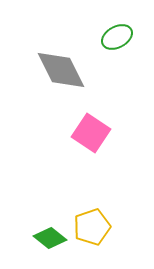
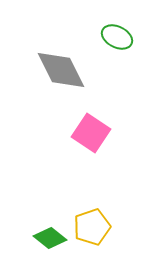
green ellipse: rotated 56 degrees clockwise
